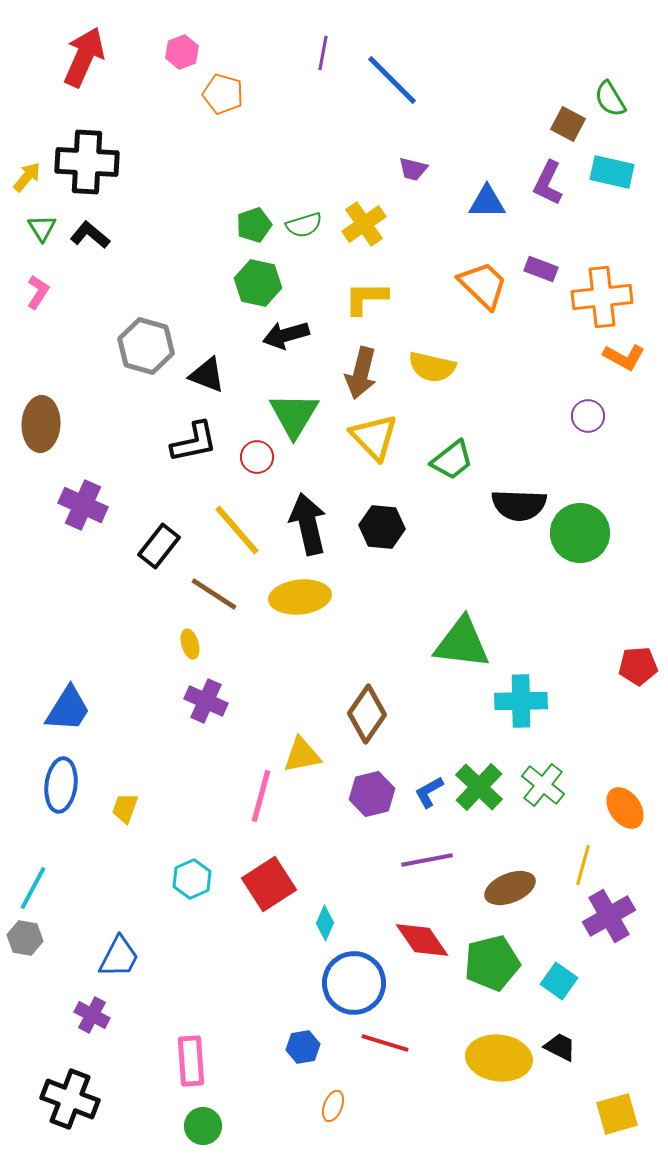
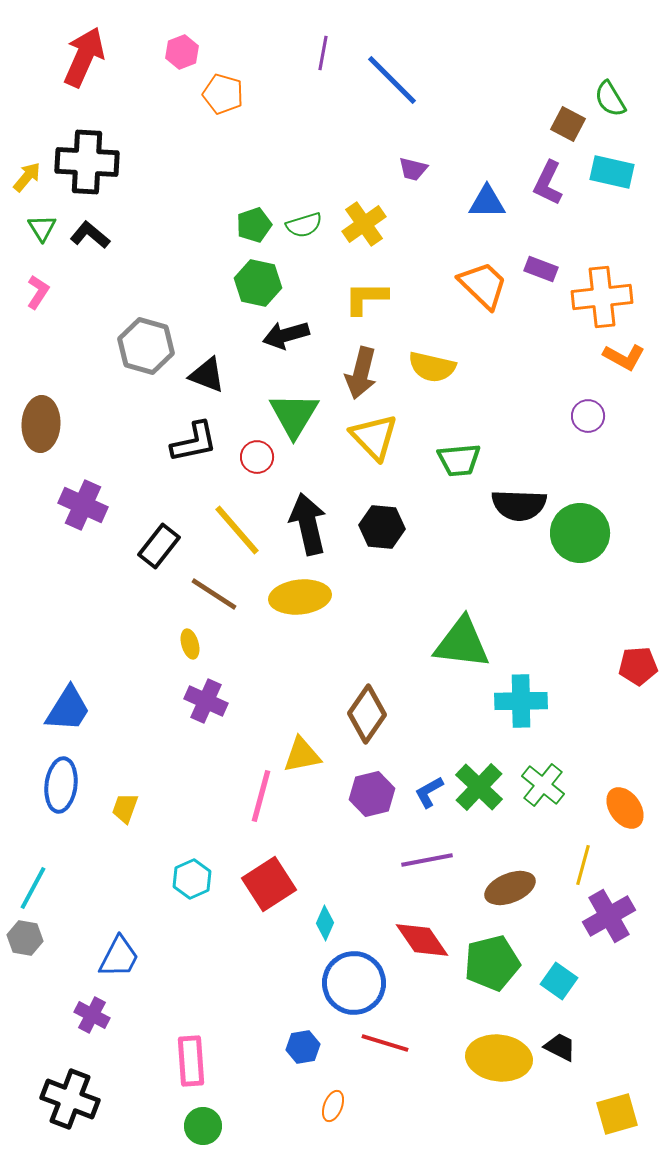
green trapezoid at (452, 460): moved 7 px right; rotated 33 degrees clockwise
